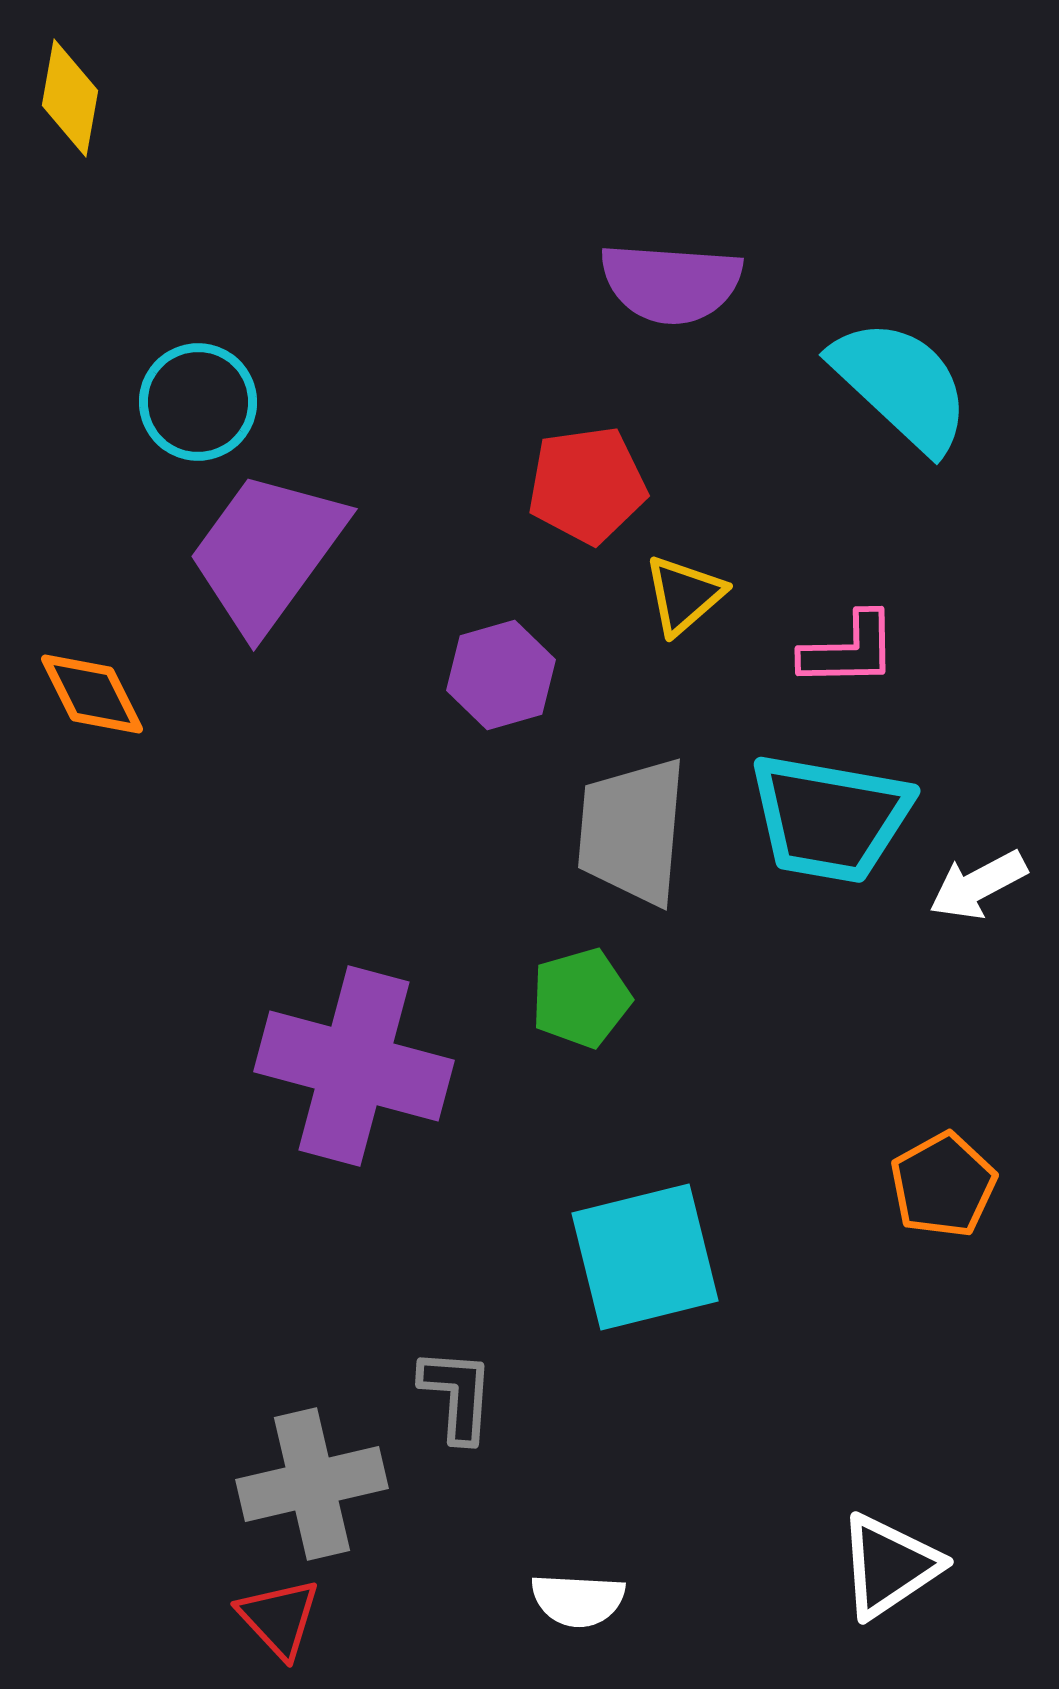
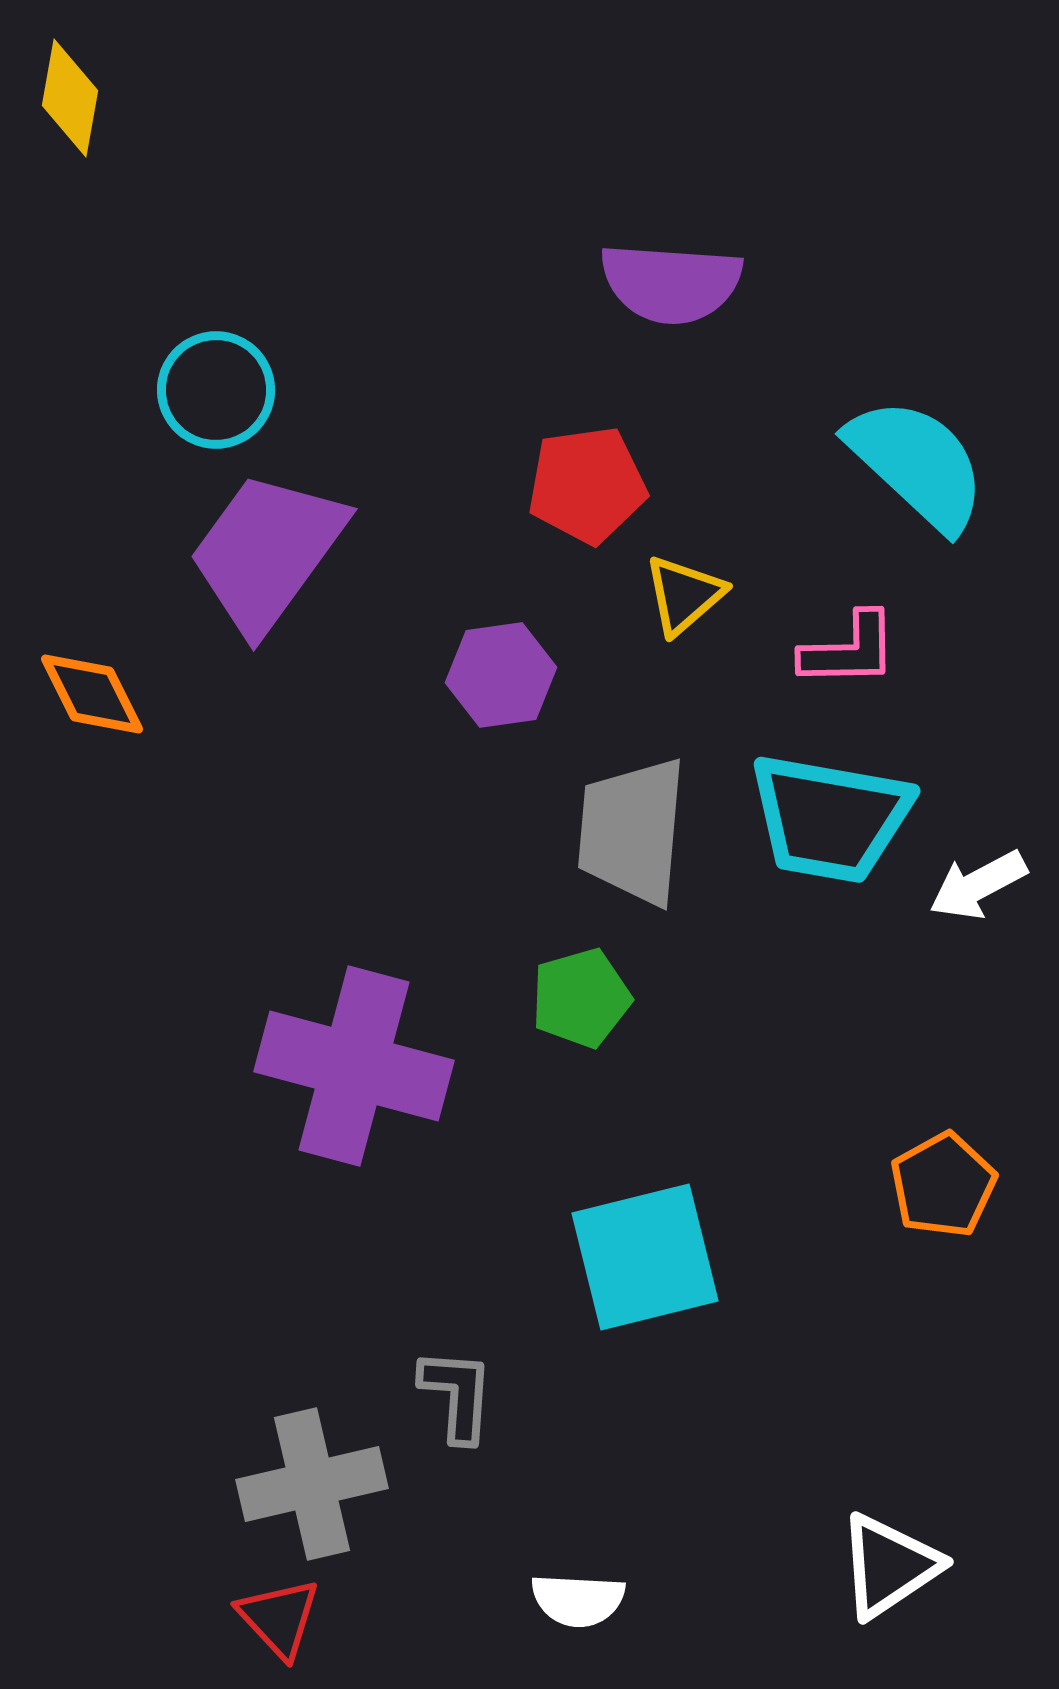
cyan semicircle: moved 16 px right, 79 px down
cyan circle: moved 18 px right, 12 px up
purple hexagon: rotated 8 degrees clockwise
